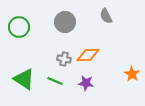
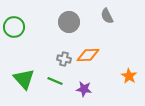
gray semicircle: moved 1 px right
gray circle: moved 4 px right
green circle: moved 5 px left
orange star: moved 3 px left, 2 px down
green triangle: rotated 15 degrees clockwise
purple star: moved 2 px left, 6 px down
